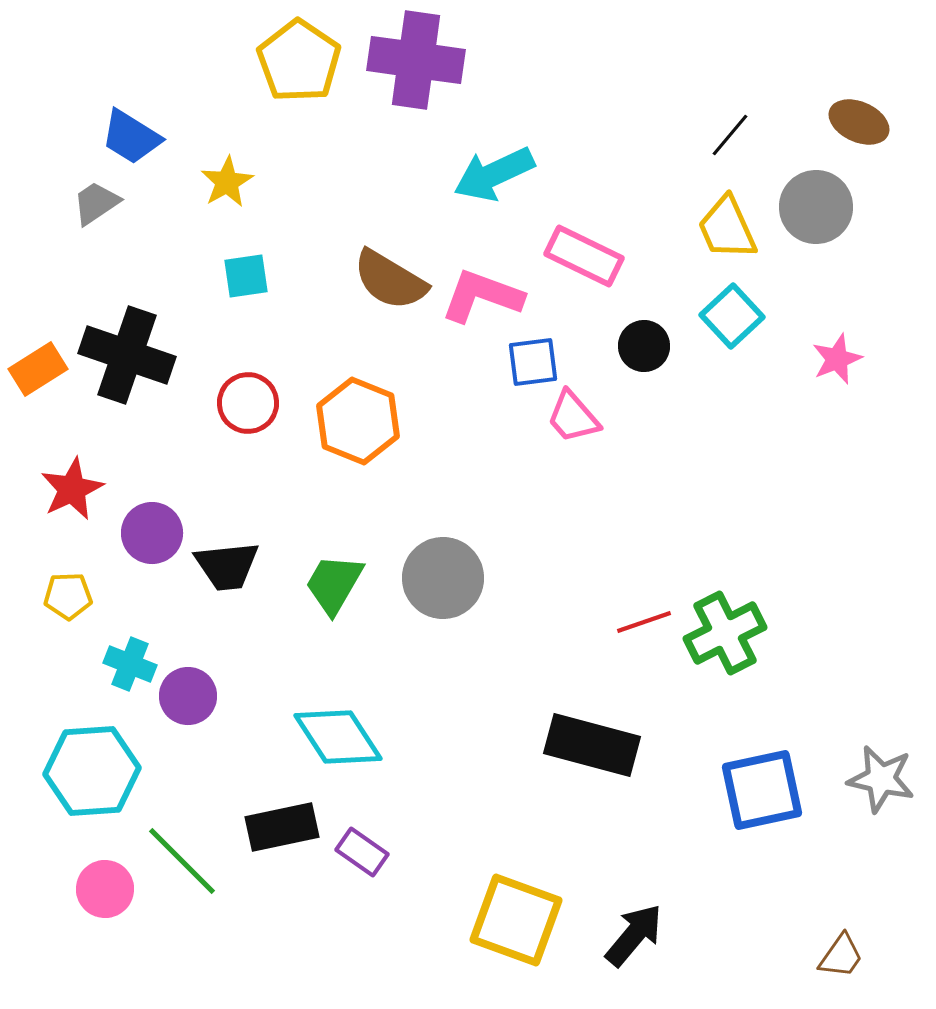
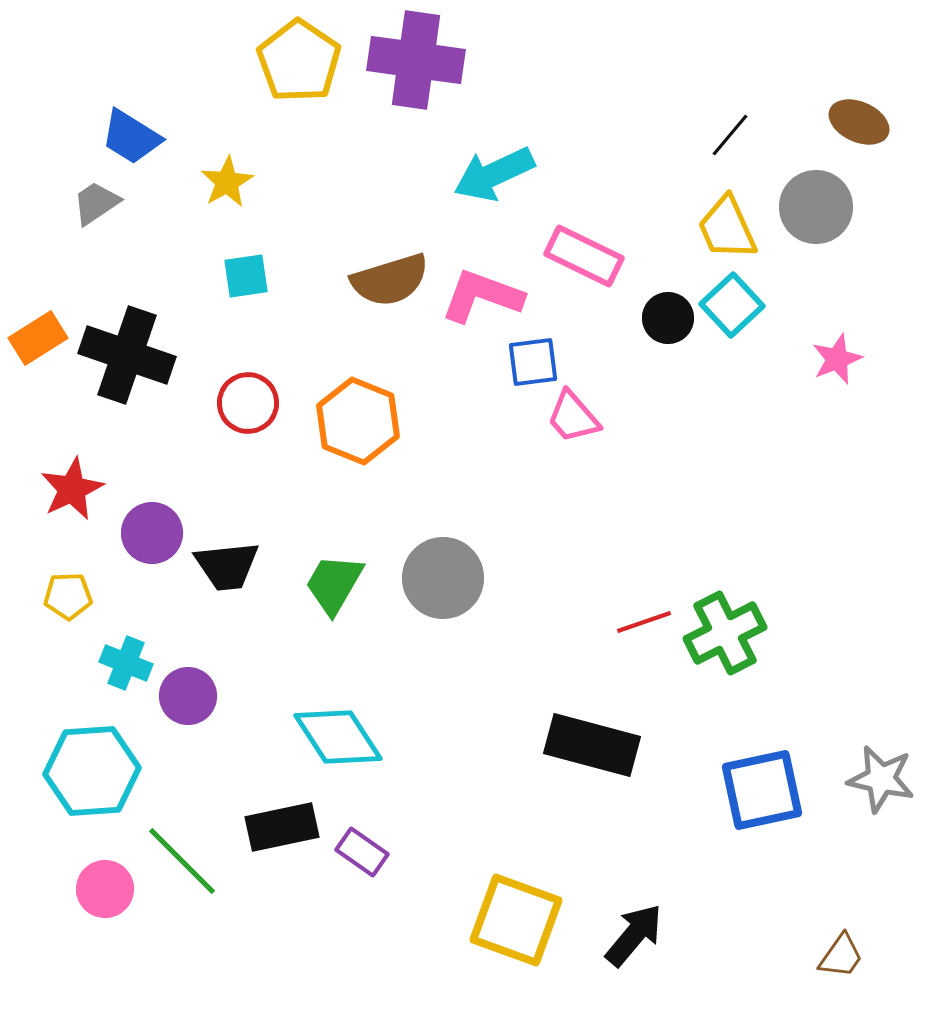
brown semicircle at (390, 280): rotated 48 degrees counterclockwise
cyan square at (732, 316): moved 11 px up
black circle at (644, 346): moved 24 px right, 28 px up
orange rectangle at (38, 369): moved 31 px up
cyan cross at (130, 664): moved 4 px left, 1 px up
